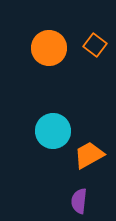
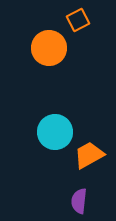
orange square: moved 17 px left, 25 px up; rotated 25 degrees clockwise
cyan circle: moved 2 px right, 1 px down
